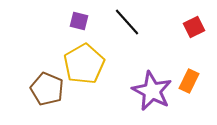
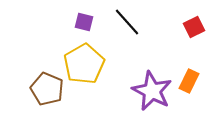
purple square: moved 5 px right, 1 px down
